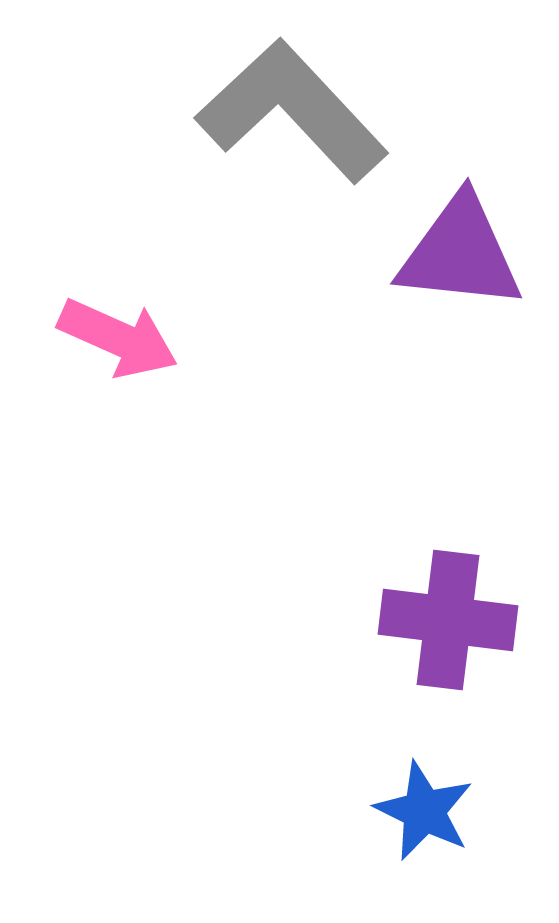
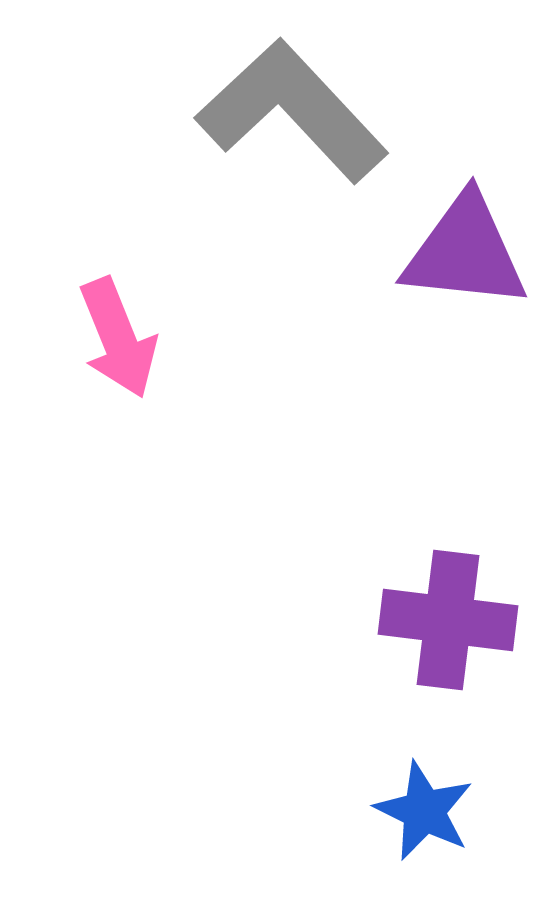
purple triangle: moved 5 px right, 1 px up
pink arrow: rotated 44 degrees clockwise
